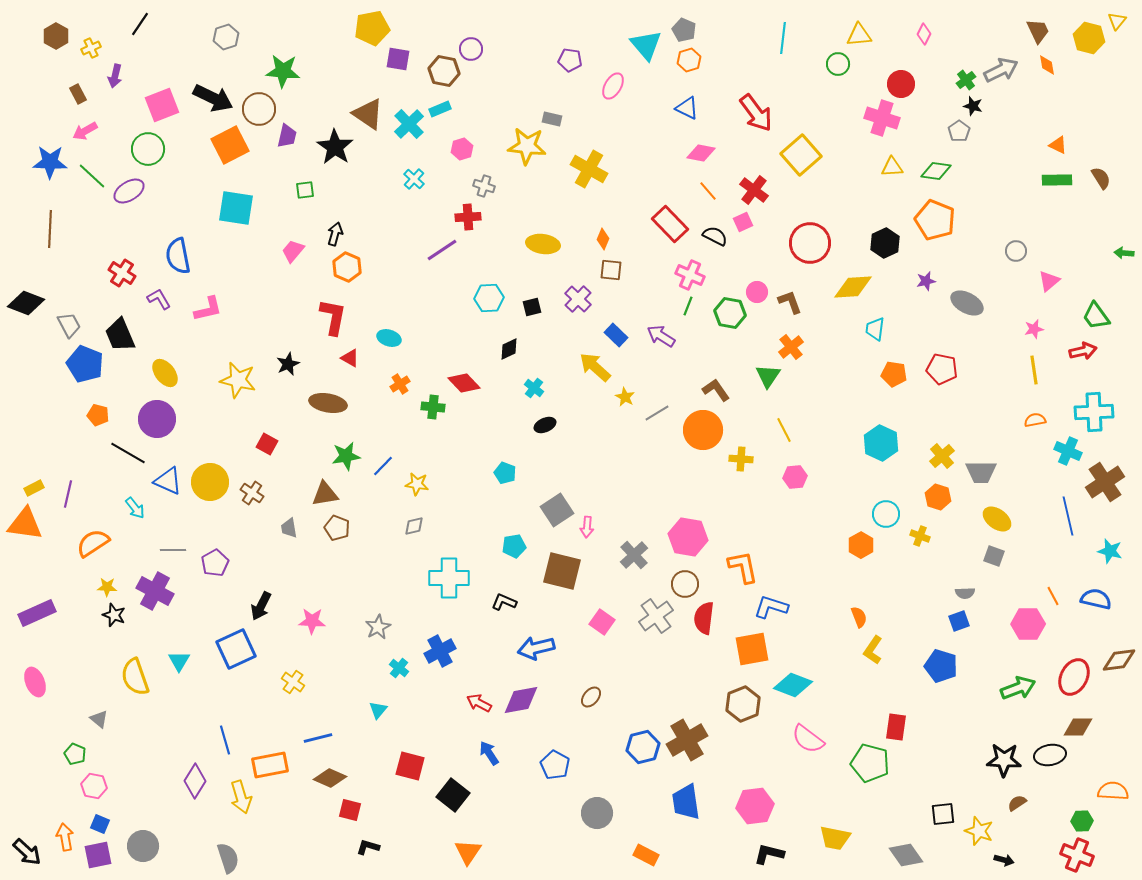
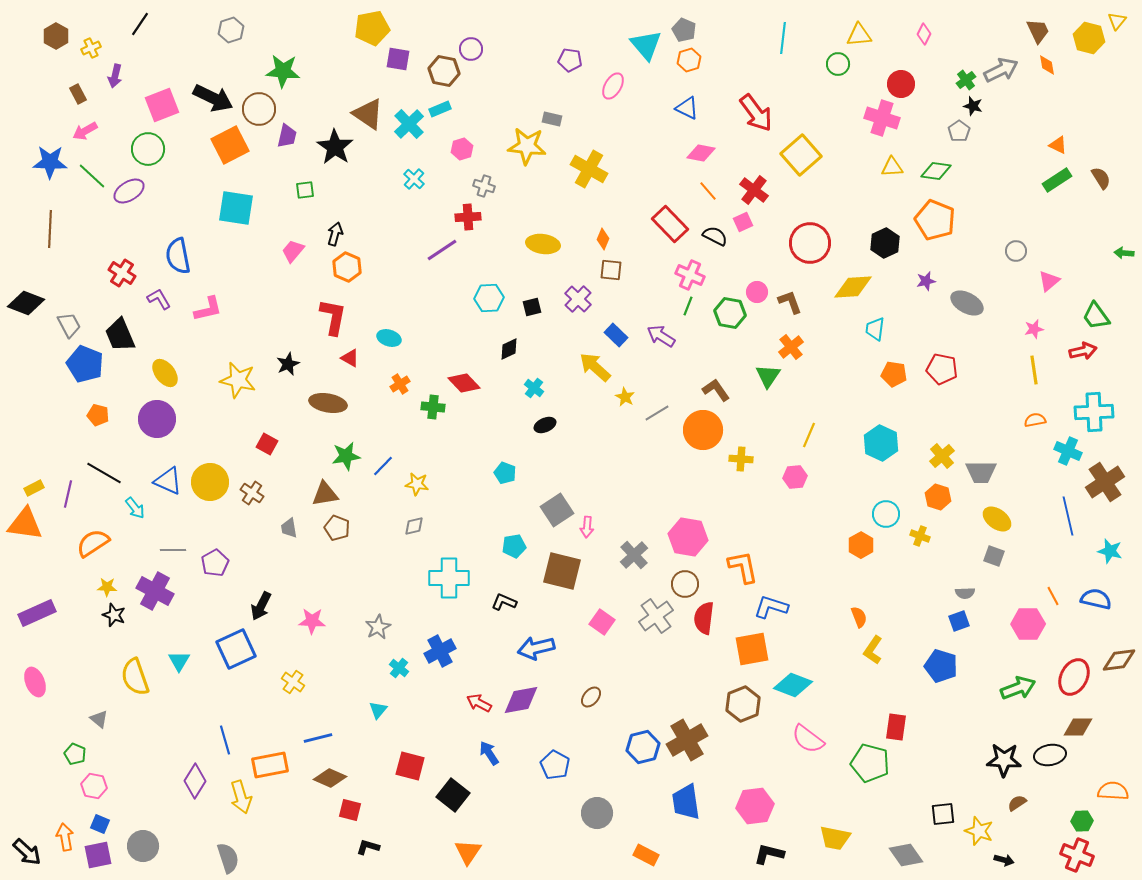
gray hexagon at (226, 37): moved 5 px right, 7 px up
green rectangle at (1057, 180): rotated 32 degrees counterclockwise
yellow line at (784, 430): moved 25 px right, 5 px down; rotated 50 degrees clockwise
black line at (128, 453): moved 24 px left, 20 px down
